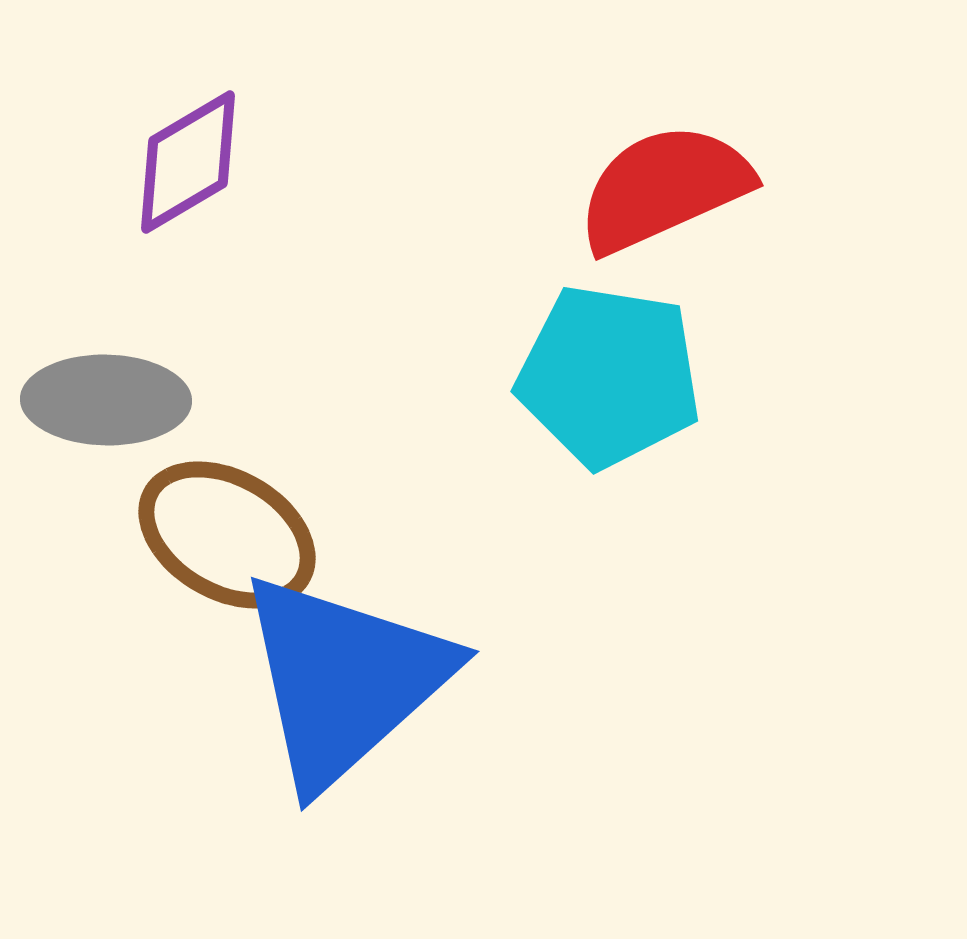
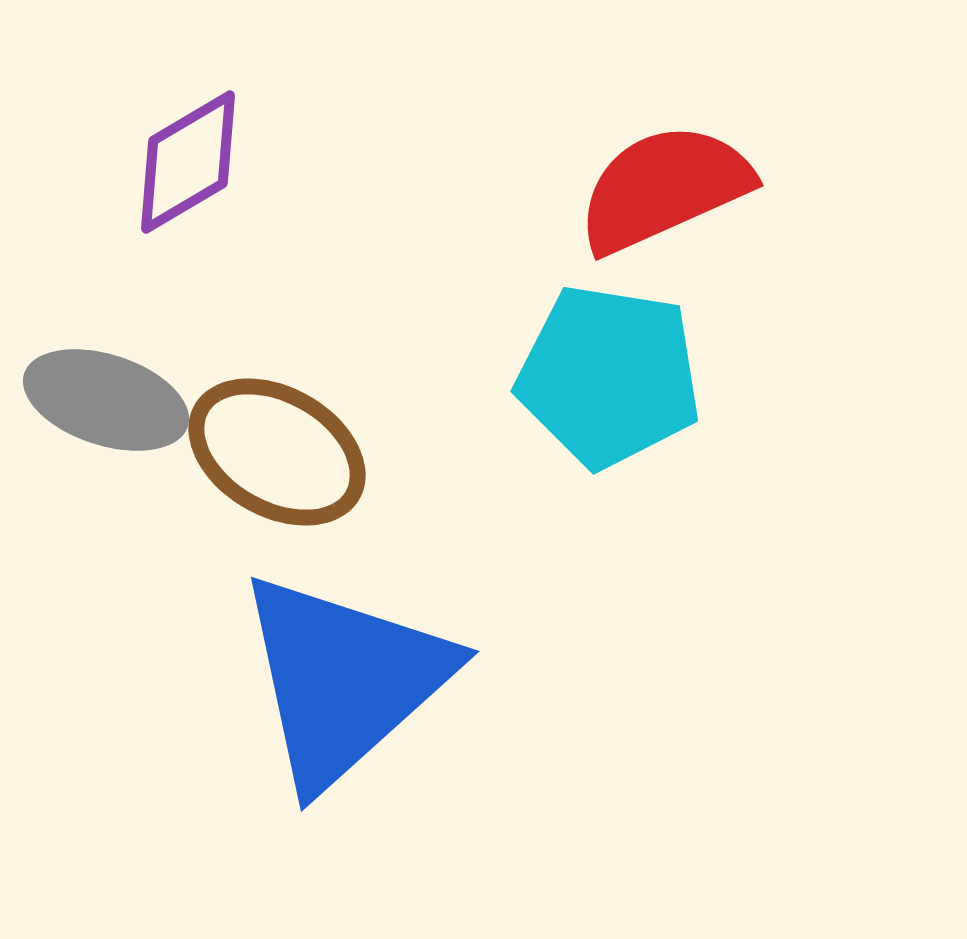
gray ellipse: rotated 17 degrees clockwise
brown ellipse: moved 50 px right, 83 px up
